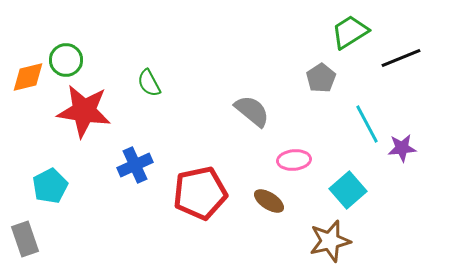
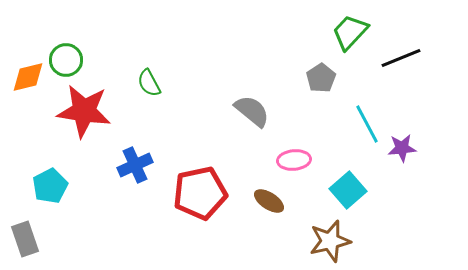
green trapezoid: rotated 15 degrees counterclockwise
